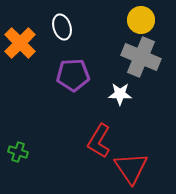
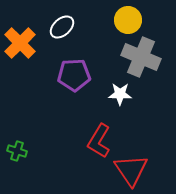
yellow circle: moved 13 px left
white ellipse: rotated 65 degrees clockwise
purple pentagon: moved 1 px right
green cross: moved 1 px left, 1 px up
red triangle: moved 2 px down
